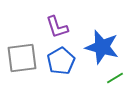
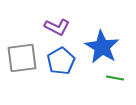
purple L-shape: rotated 45 degrees counterclockwise
blue star: rotated 16 degrees clockwise
green line: rotated 42 degrees clockwise
